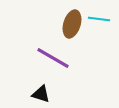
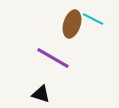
cyan line: moved 6 px left; rotated 20 degrees clockwise
